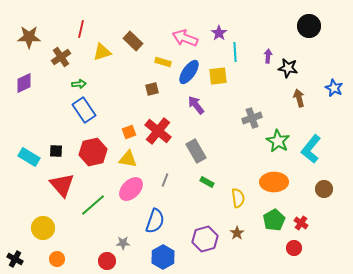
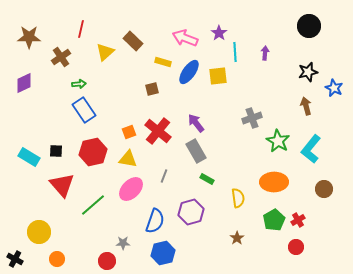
yellow triangle at (102, 52): moved 3 px right; rotated 24 degrees counterclockwise
purple arrow at (268, 56): moved 3 px left, 3 px up
black star at (288, 68): moved 20 px right, 4 px down; rotated 24 degrees counterclockwise
brown arrow at (299, 98): moved 7 px right, 8 px down
purple arrow at (196, 105): moved 18 px down
gray line at (165, 180): moved 1 px left, 4 px up
green rectangle at (207, 182): moved 3 px up
red cross at (301, 223): moved 3 px left, 3 px up; rotated 24 degrees clockwise
yellow circle at (43, 228): moved 4 px left, 4 px down
brown star at (237, 233): moved 5 px down
purple hexagon at (205, 239): moved 14 px left, 27 px up
red circle at (294, 248): moved 2 px right, 1 px up
blue hexagon at (163, 257): moved 4 px up; rotated 15 degrees clockwise
